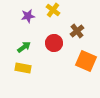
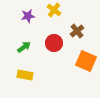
yellow cross: moved 1 px right
yellow rectangle: moved 2 px right, 7 px down
